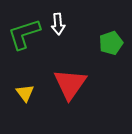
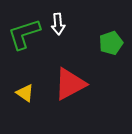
red triangle: rotated 27 degrees clockwise
yellow triangle: rotated 18 degrees counterclockwise
